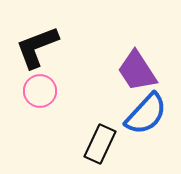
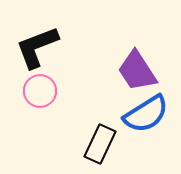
blue semicircle: rotated 15 degrees clockwise
